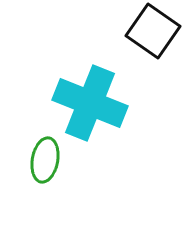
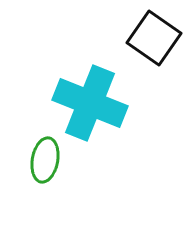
black square: moved 1 px right, 7 px down
